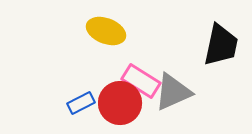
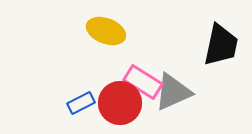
pink rectangle: moved 2 px right, 1 px down
